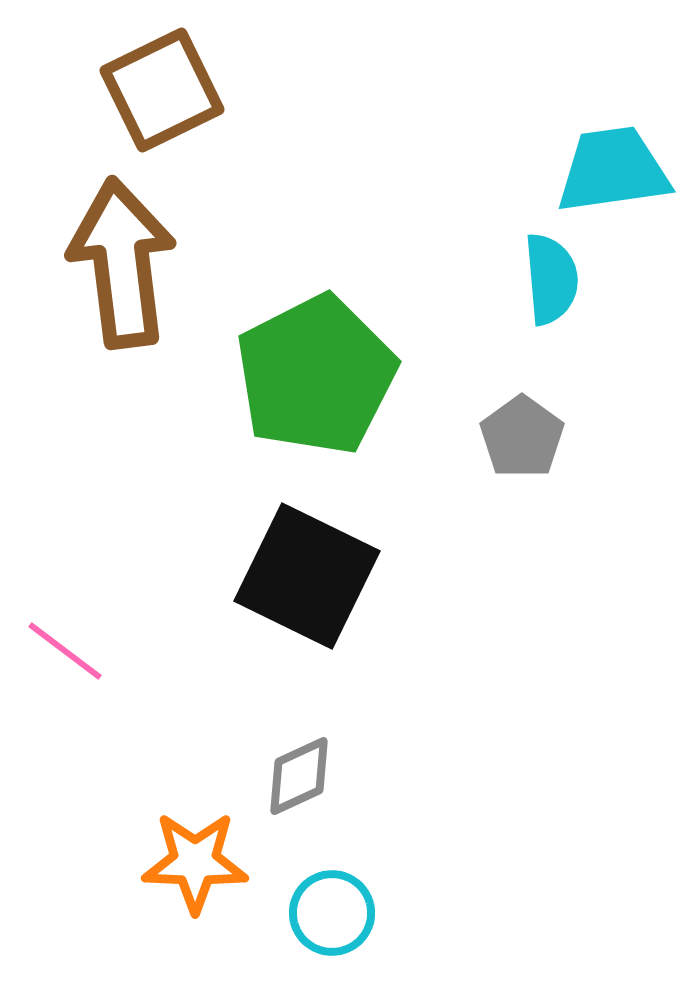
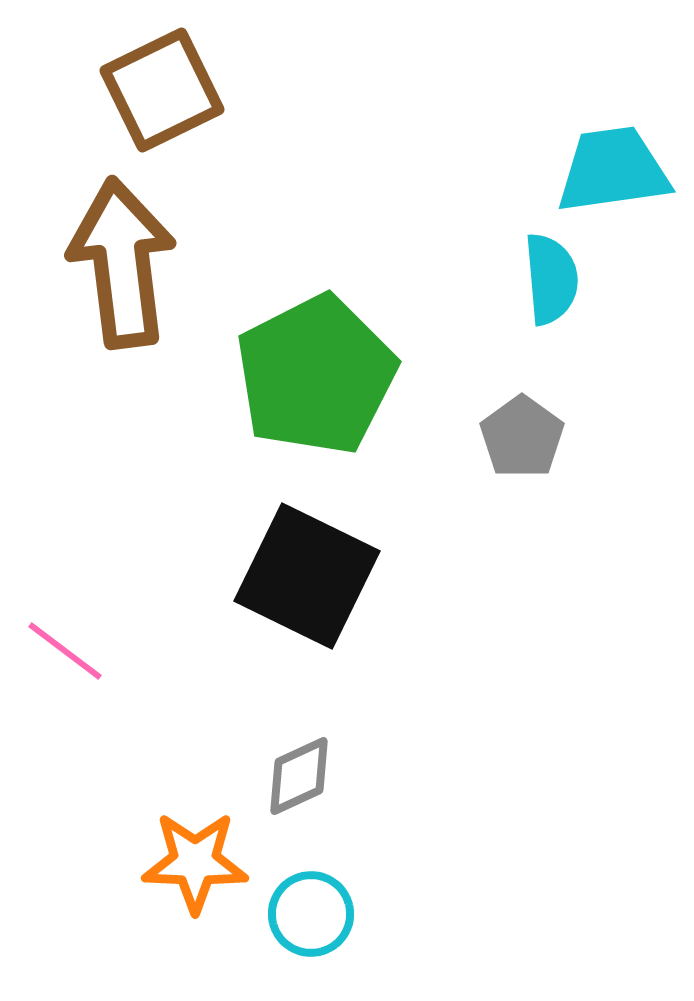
cyan circle: moved 21 px left, 1 px down
